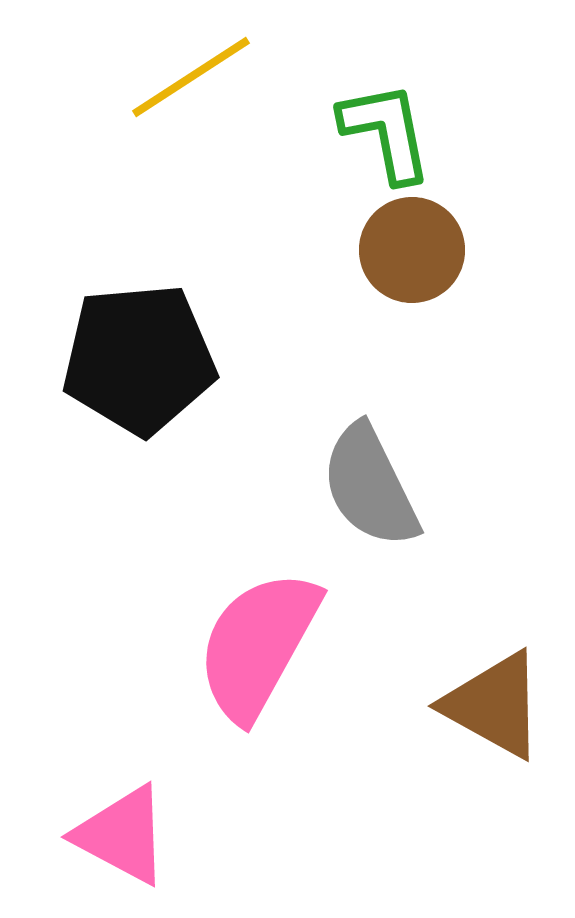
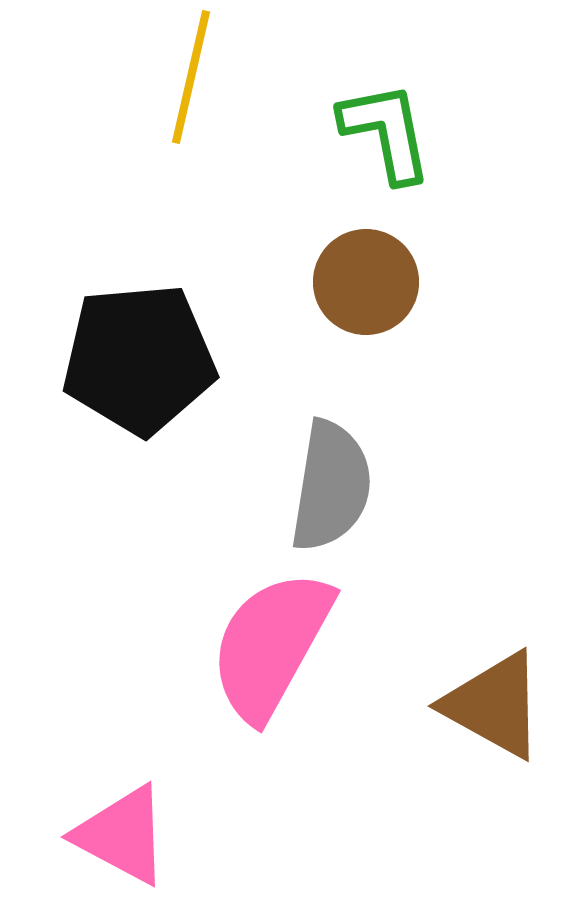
yellow line: rotated 44 degrees counterclockwise
brown circle: moved 46 px left, 32 px down
gray semicircle: moved 39 px left; rotated 145 degrees counterclockwise
pink semicircle: moved 13 px right
